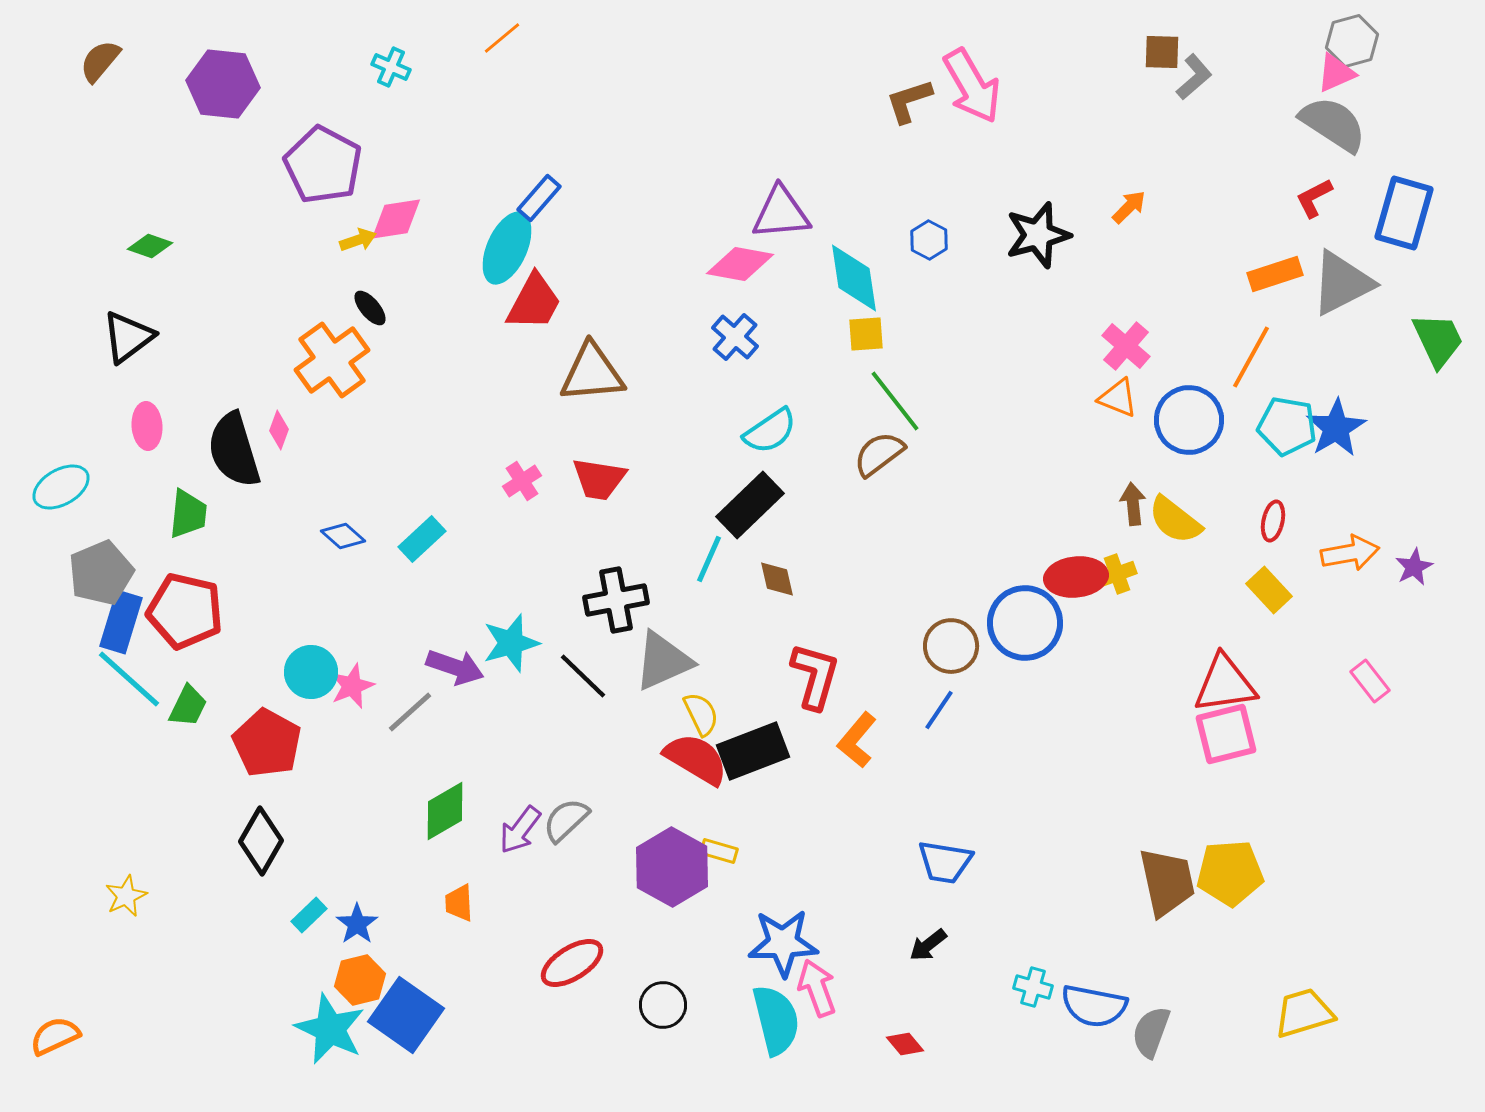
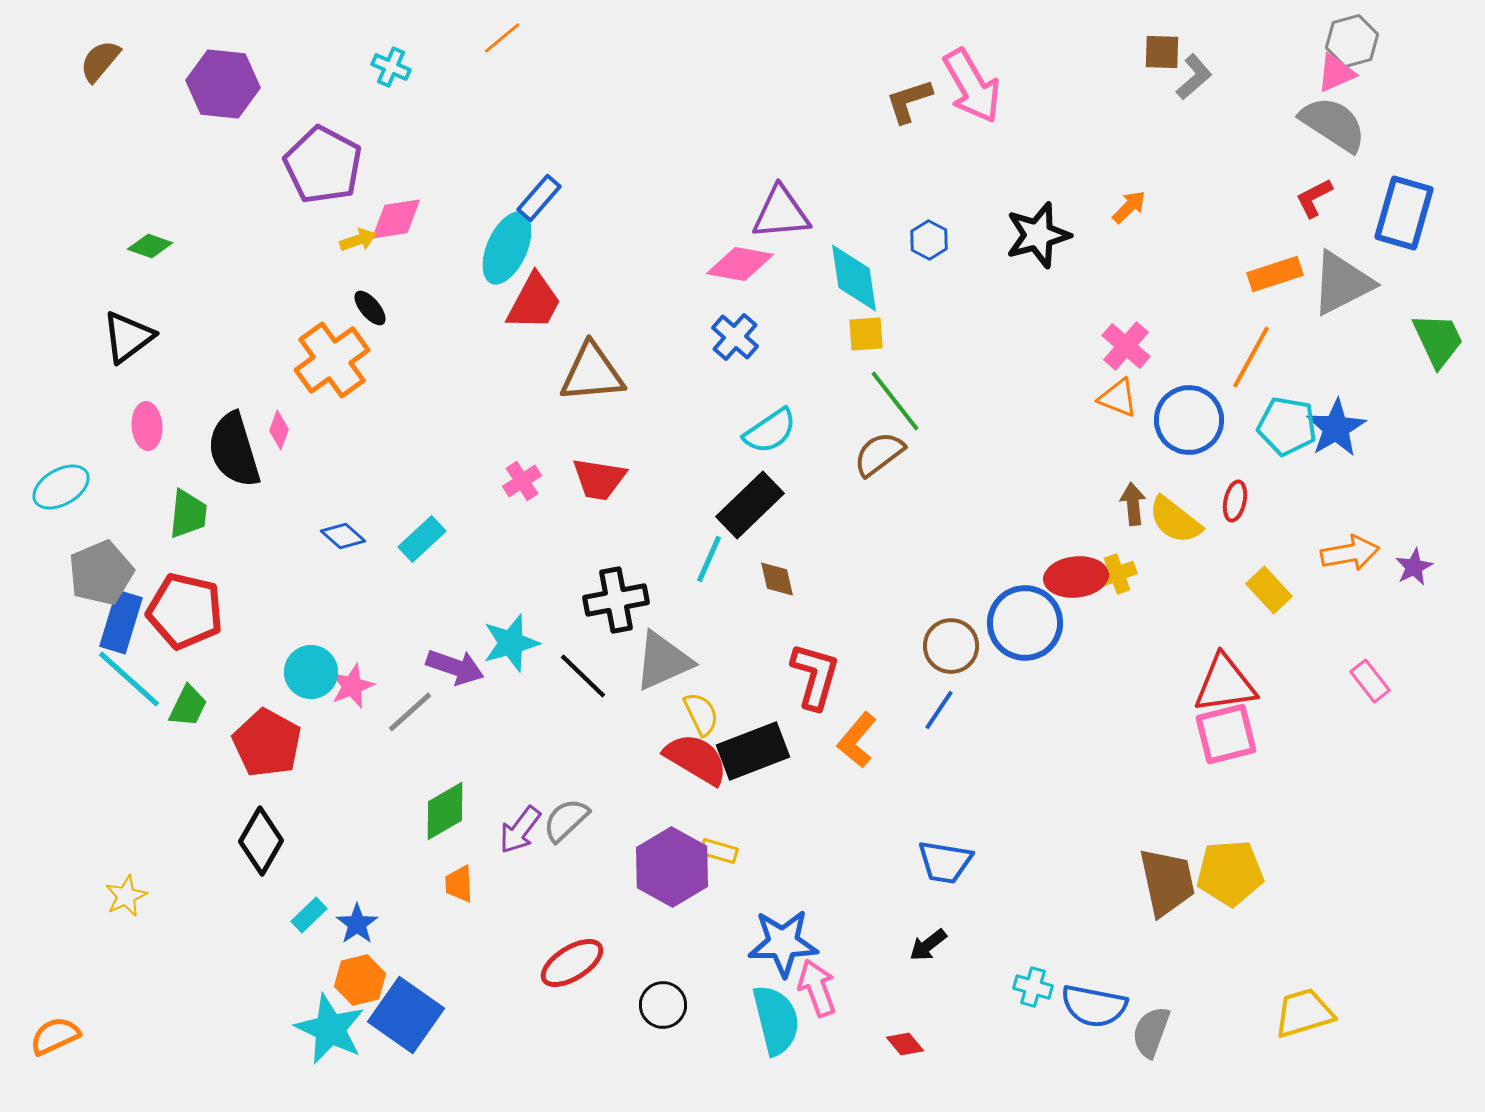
red ellipse at (1273, 521): moved 38 px left, 20 px up
orange trapezoid at (459, 903): moved 19 px up
